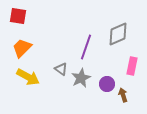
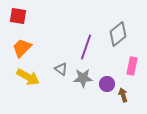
gray diamond: rotated 15 degrees counterclockwise
gray star: moved 2 px right; rotated 24 degrees clockwise
